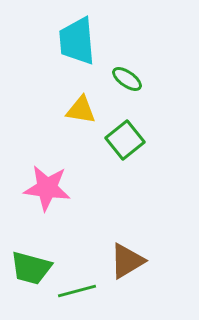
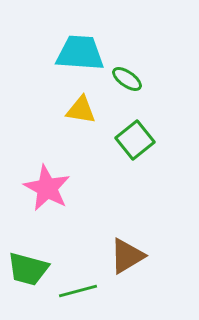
cyan trapezoid: moved 3 px right, 12 px down; rotated 99 degrees clockwise
green square: moved 10 px right
pink star: rotated 21 degrees clockwise
brown triangle: moved 5 px up
green trapezoid: moved 3 px left, 1 px down
green line: moved 1 px right
